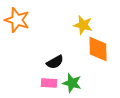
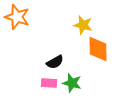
orange star: moved 3 px up
